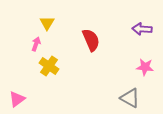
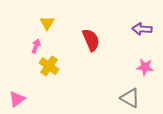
pink arrow: moved 2 px down
